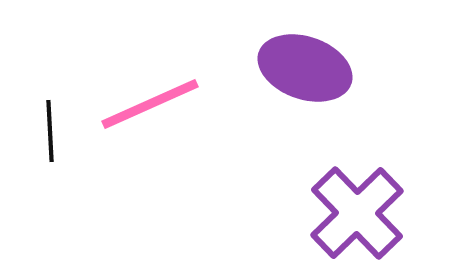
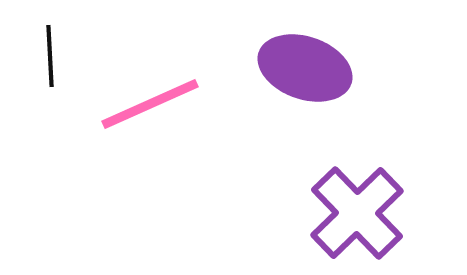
black line: moved 75 px up
